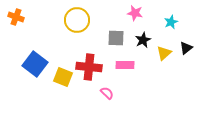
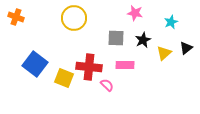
yellow circle: moved 3 px left, 2 px up
yellow square: moved 1 px right, 1 px down
pink semicircle: moved 8 px up
